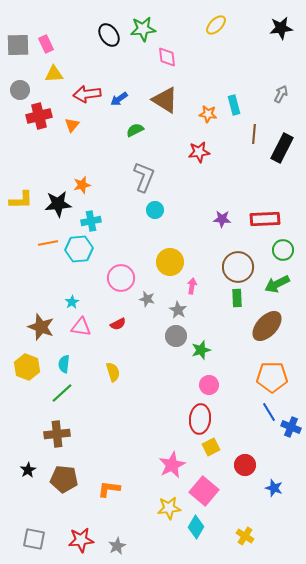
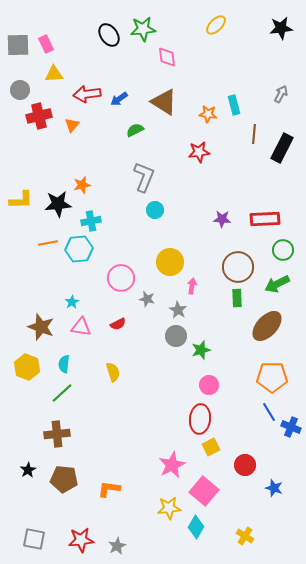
brown triangle at (165, 100): moved 1 px left, 2 px down
